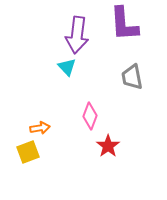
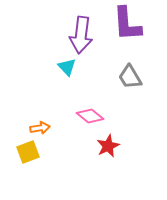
purple L-shape: moved 3 px right
purple arrow: moved 4 px right
gray trapezoid: moved 2 px left; rotated 20 degrees counterclockwise
pink diamond: rotated 72 degrees counterclockwise
red star: rotated 10 degrees clockwise
